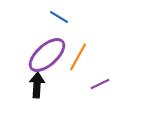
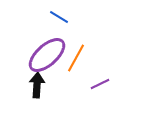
orange line: moved 2 px left, 1 px down
